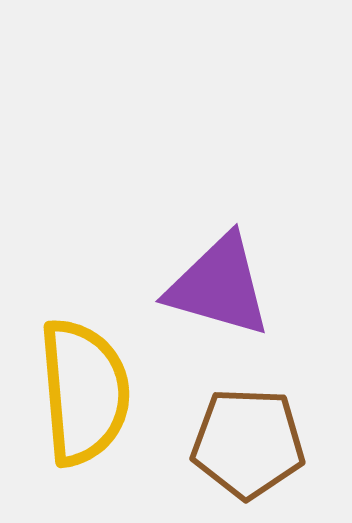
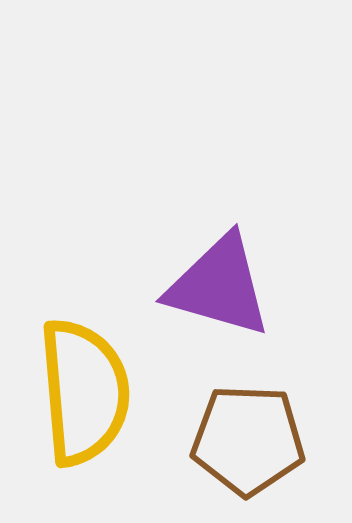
brown pentagon: moved 3 px up
